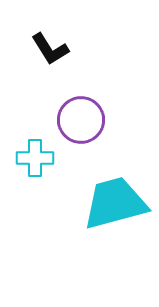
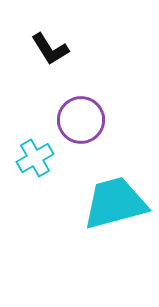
cyan cross: rotated 30 degrees counterclockwise
